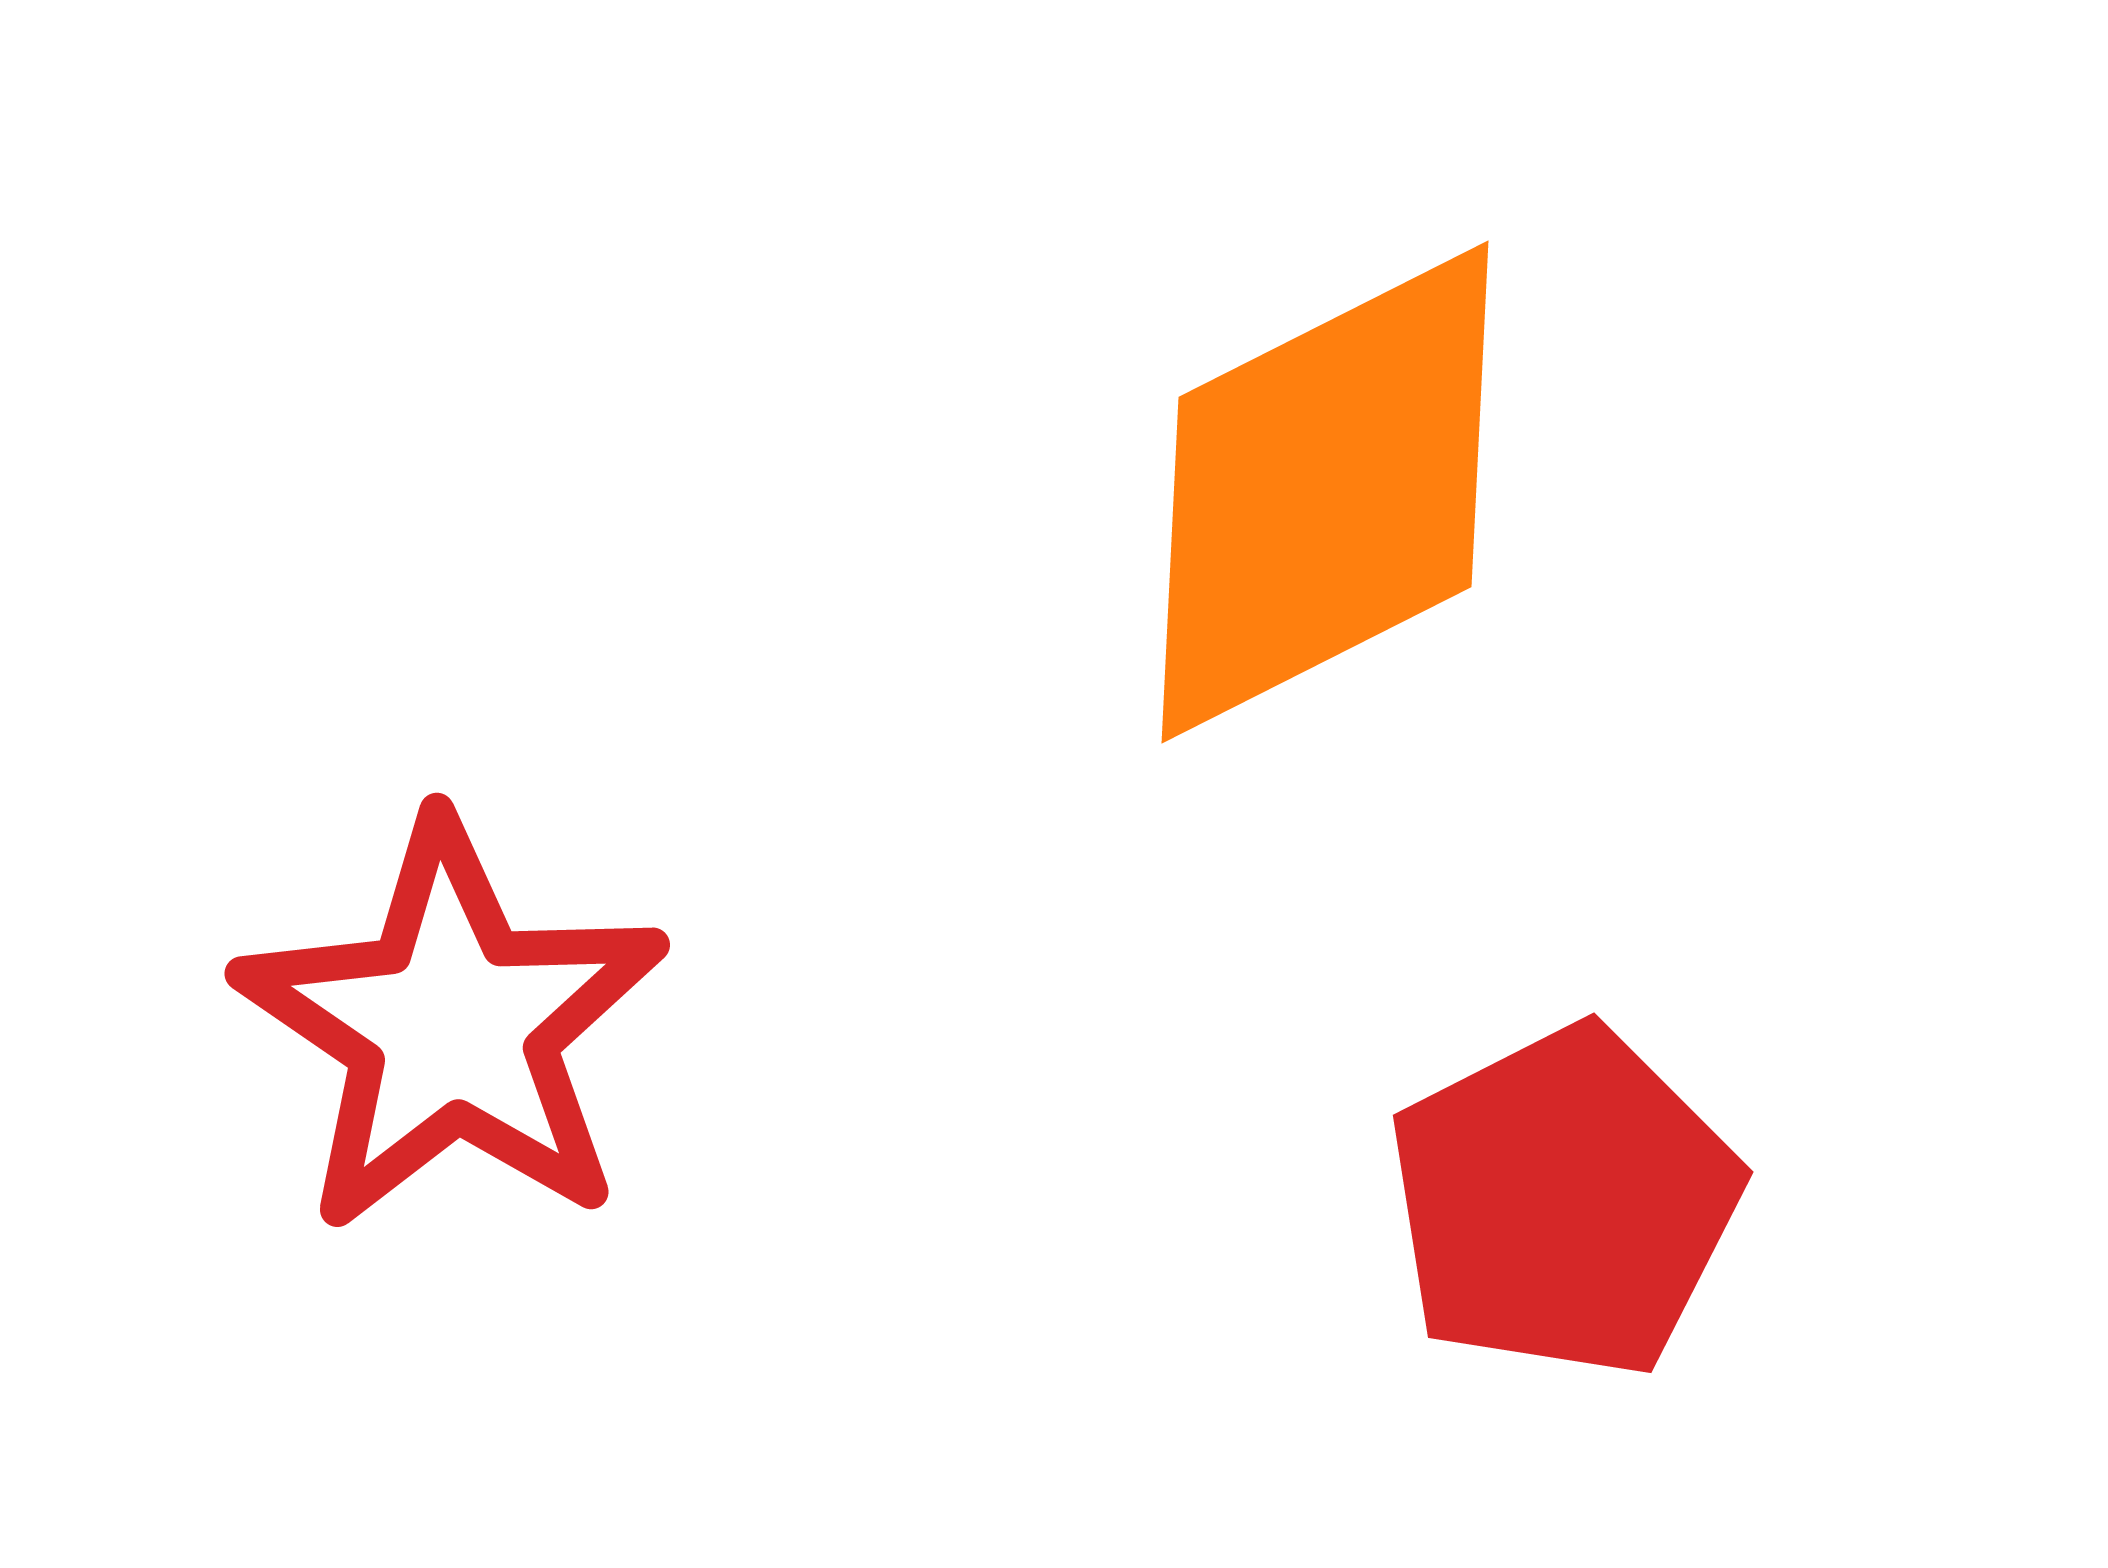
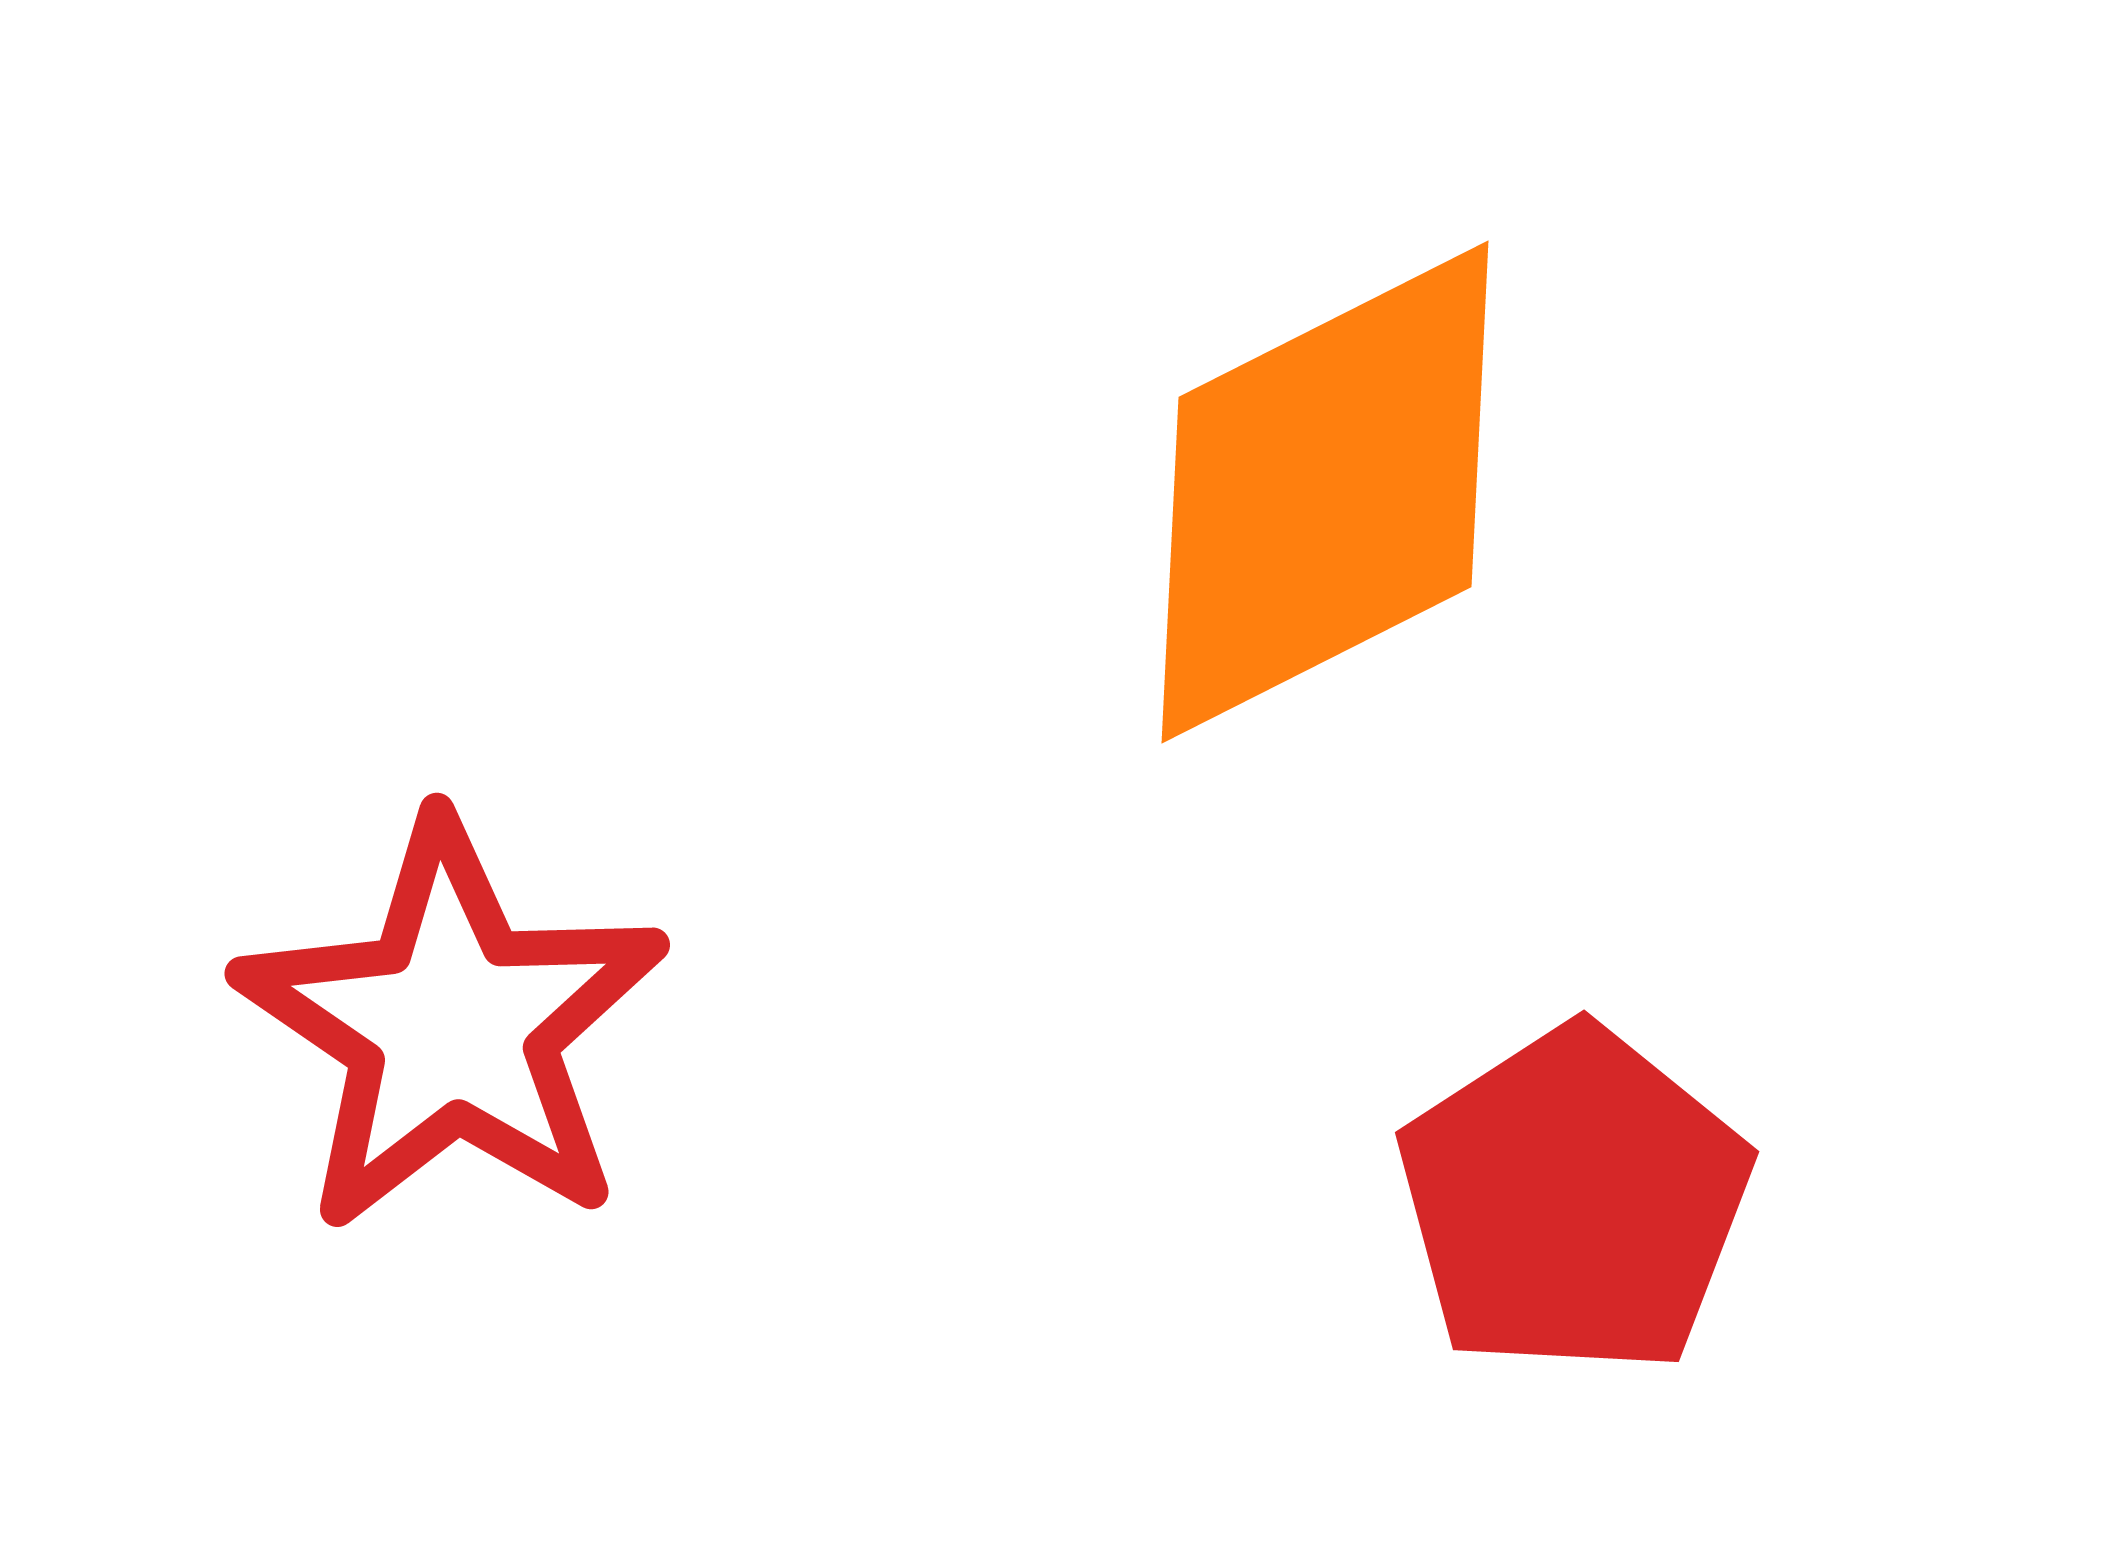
red pentagon: moved 10 px right, 1 px up; rotated 6 degrees counterclockwise
